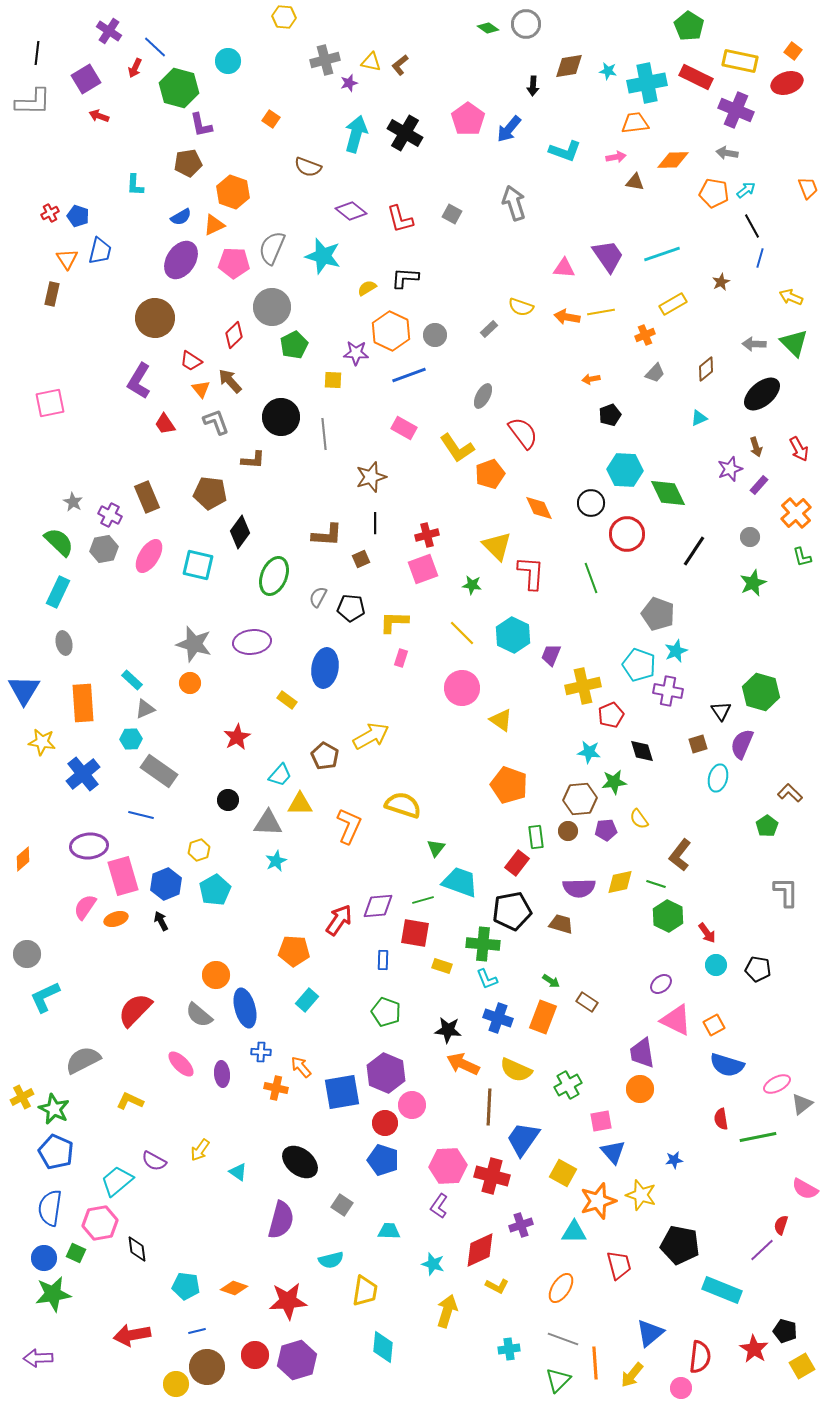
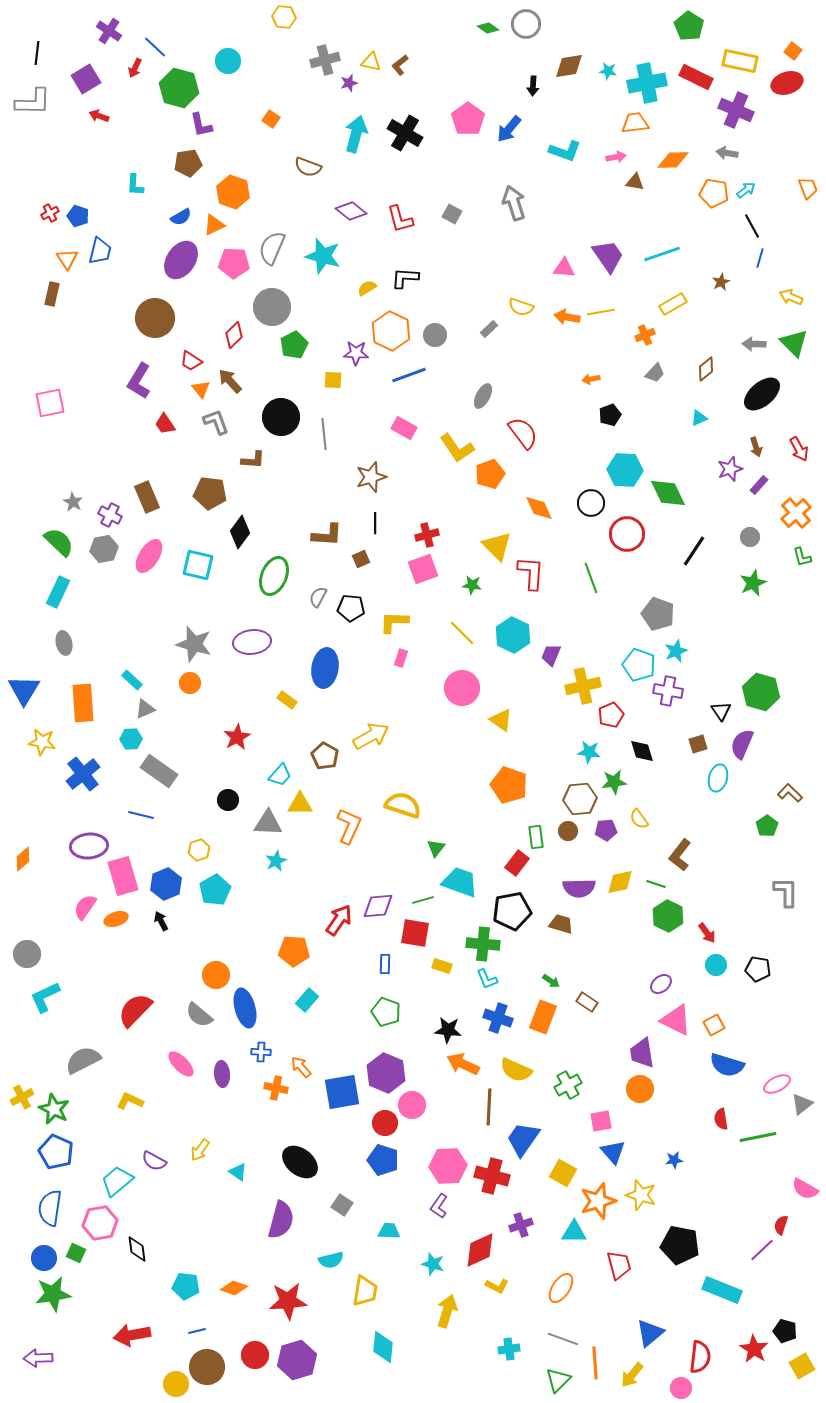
blue rectangle at (383, 960): moved 2 px right, 4 px down
